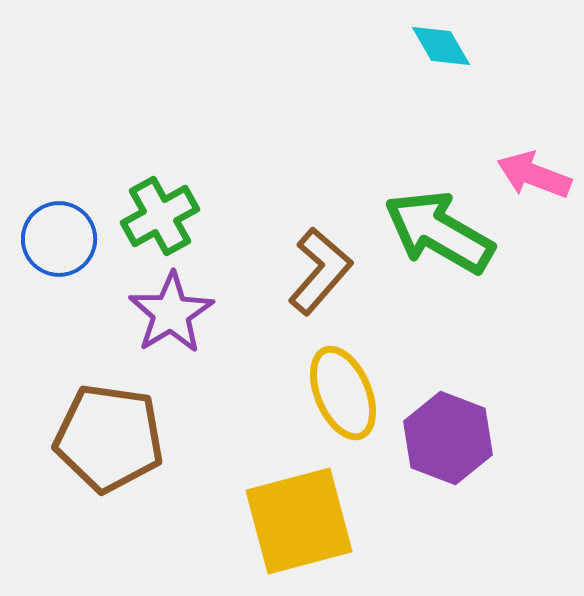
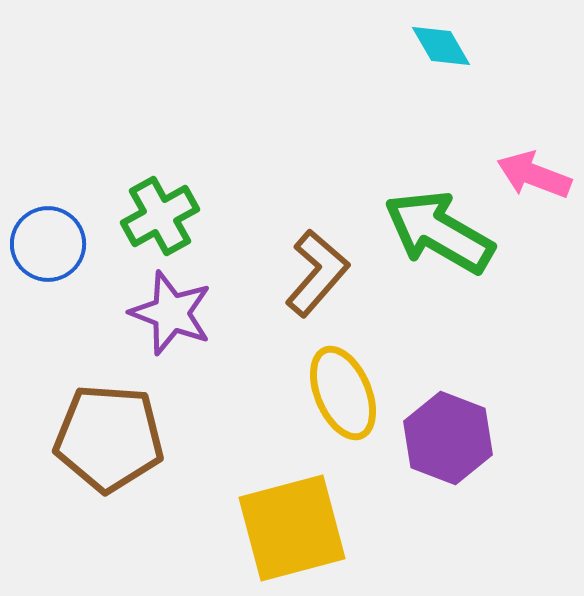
blue circle: moved 11 px left, 5 px down
brown L-shape: moved 3 px left, 2 px down
purple star: rotated 20 degrees counterclockwise
brown pentagon: rotated 4 degrees counterclockwise
yellow square: moved 7 px left, 7 px down
